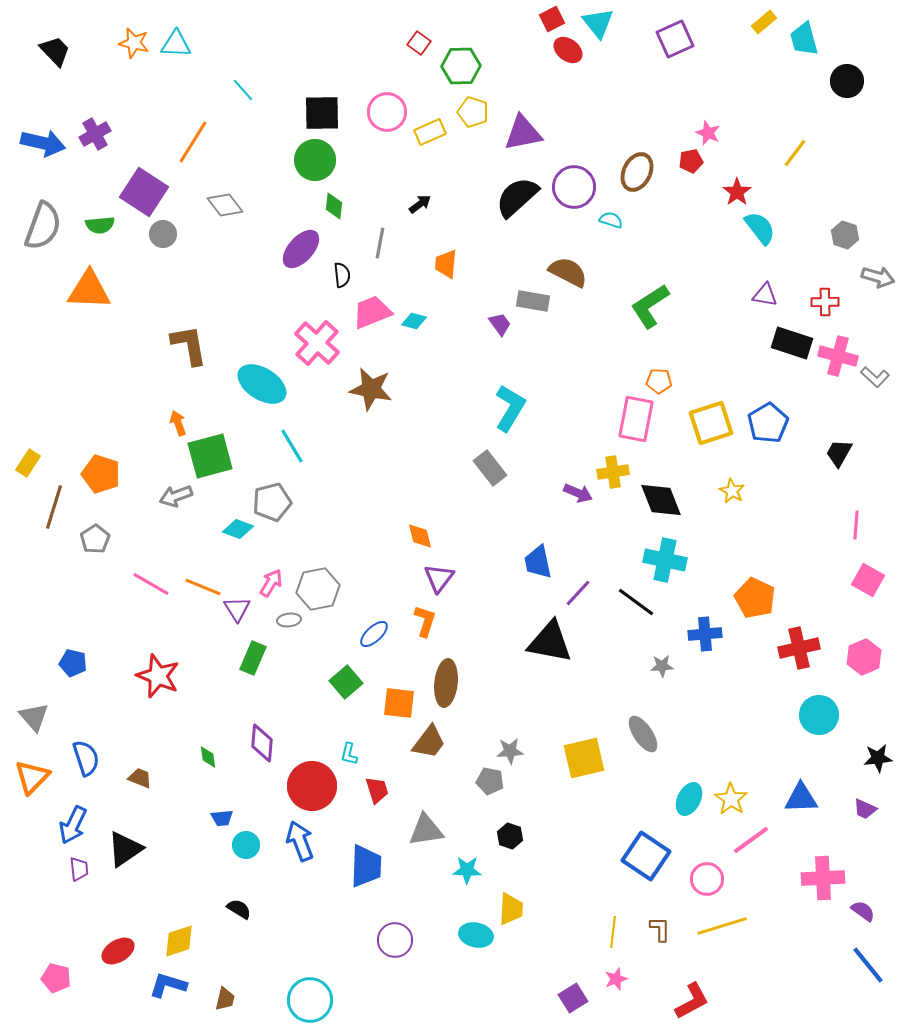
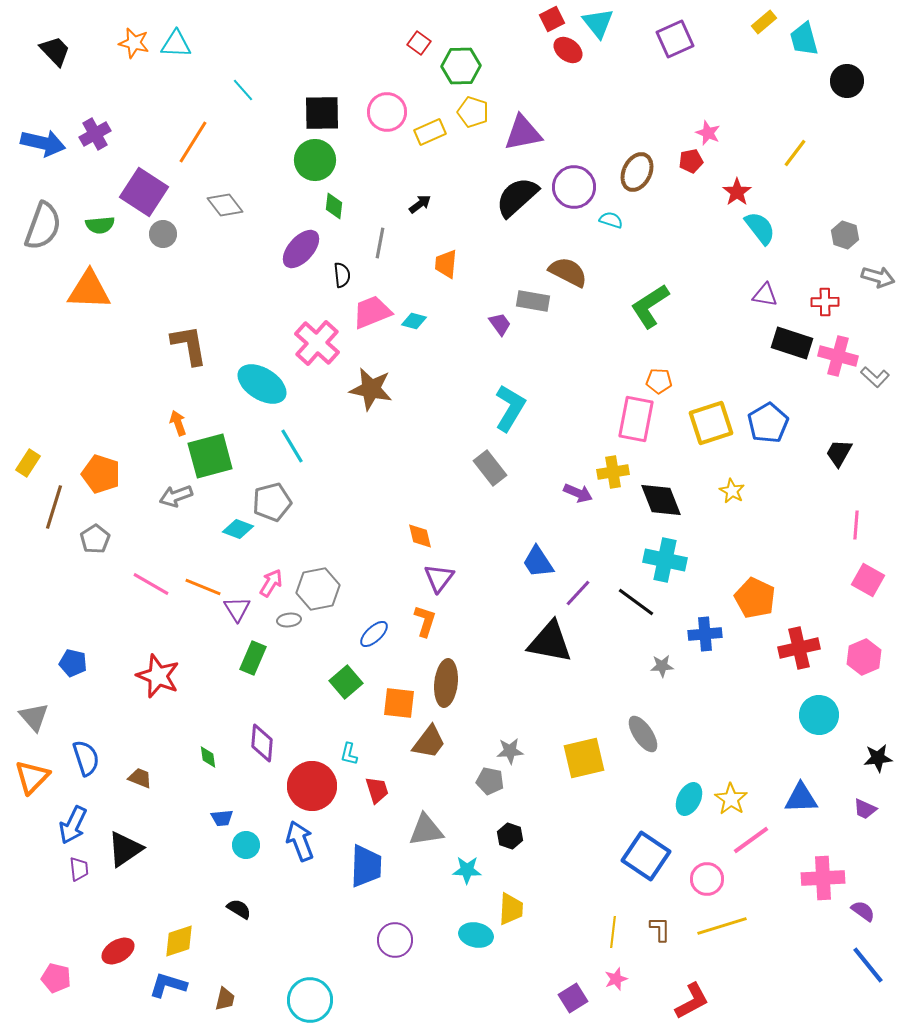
blue trapezoid at (538, 562): rotated 21 degrees counterclockwise
